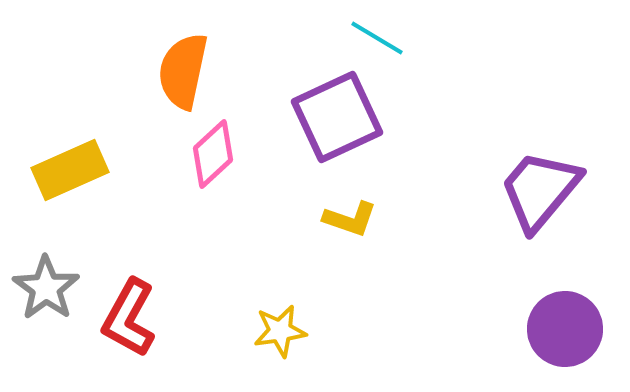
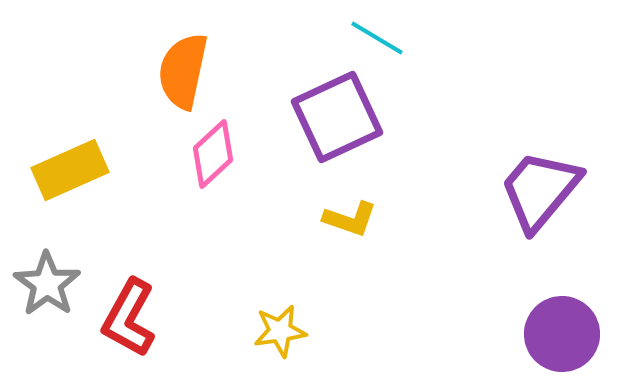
gray star: moved 1 px right, 4 px up
purple circle: moved 3 px left, 5 px down
